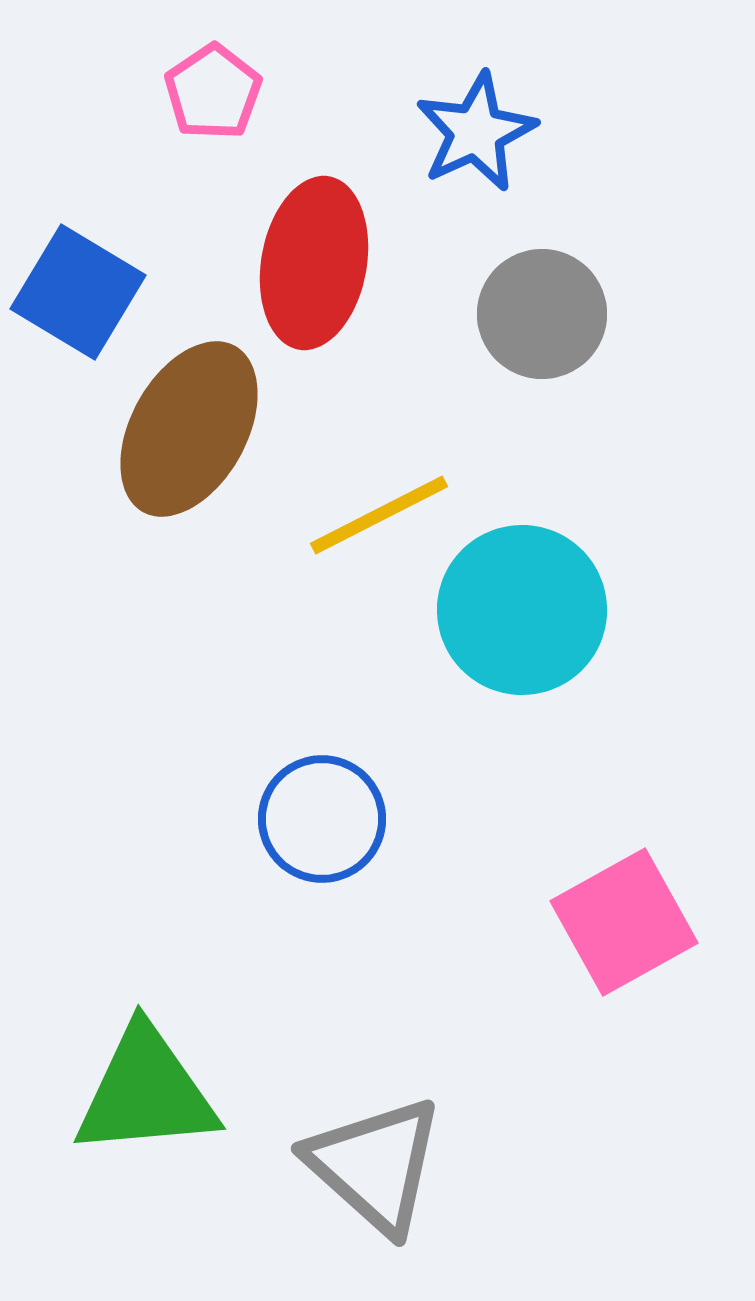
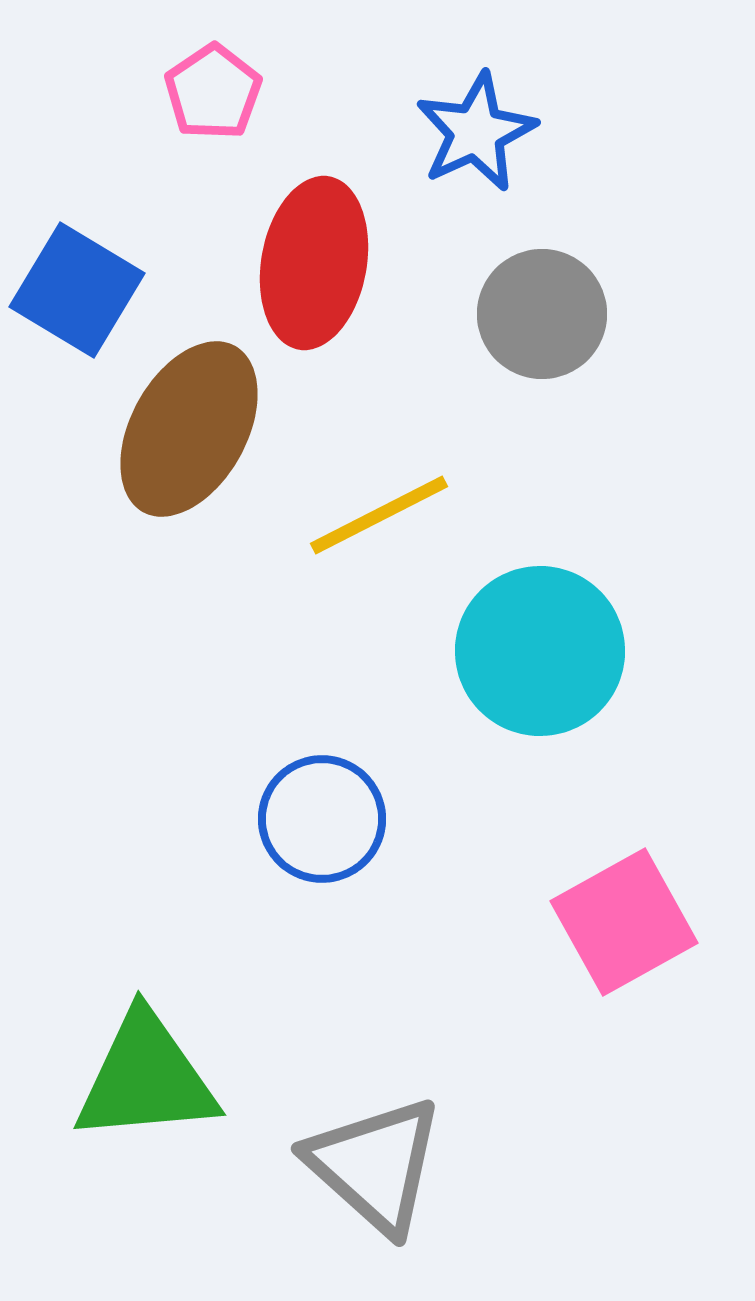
blue square: moved 1 px left, 2 px up
cyan circle: moved 18 px right, 41 px down
green triangle: moved 14 px up
